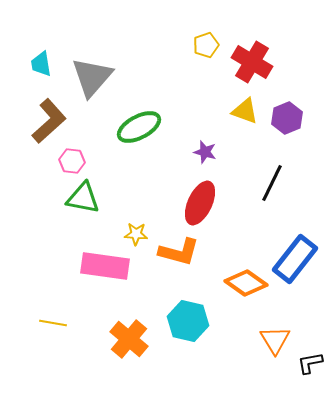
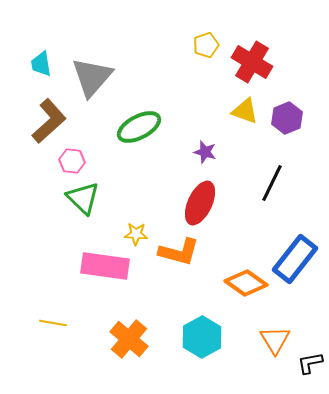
green triangle: rotated 33 degrees clockwise
cyan hexagon: moved 14 px right, 16 px down; rotated 18 degrees clockwise
